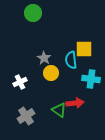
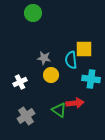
gray star: rotated 24 degrees counterclockwise
yellow circle: moved 2 px down
